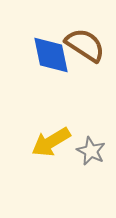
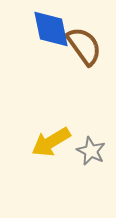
brown semicircle: moved 1 px left, 1 px down; rotated 21 degrees clockwise
blue diamond: moved 26 px up
